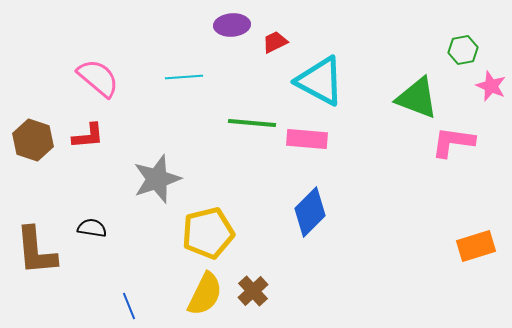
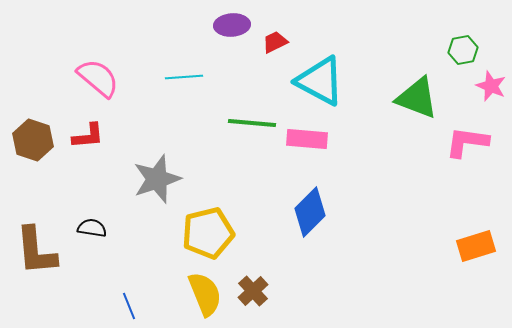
pink L-shape: moved 14 px right
yellow semicircle: rotated 48 degrees counterclockwise
